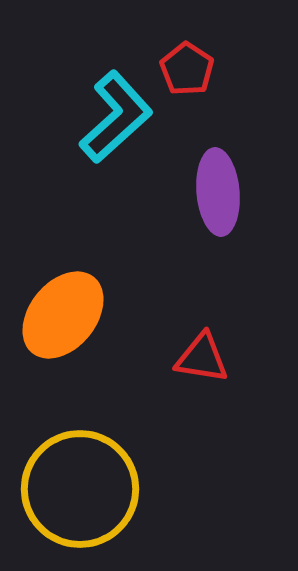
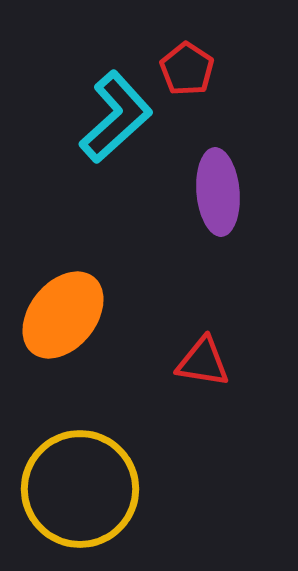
red triangle: moved 1 px right, 4 px down
